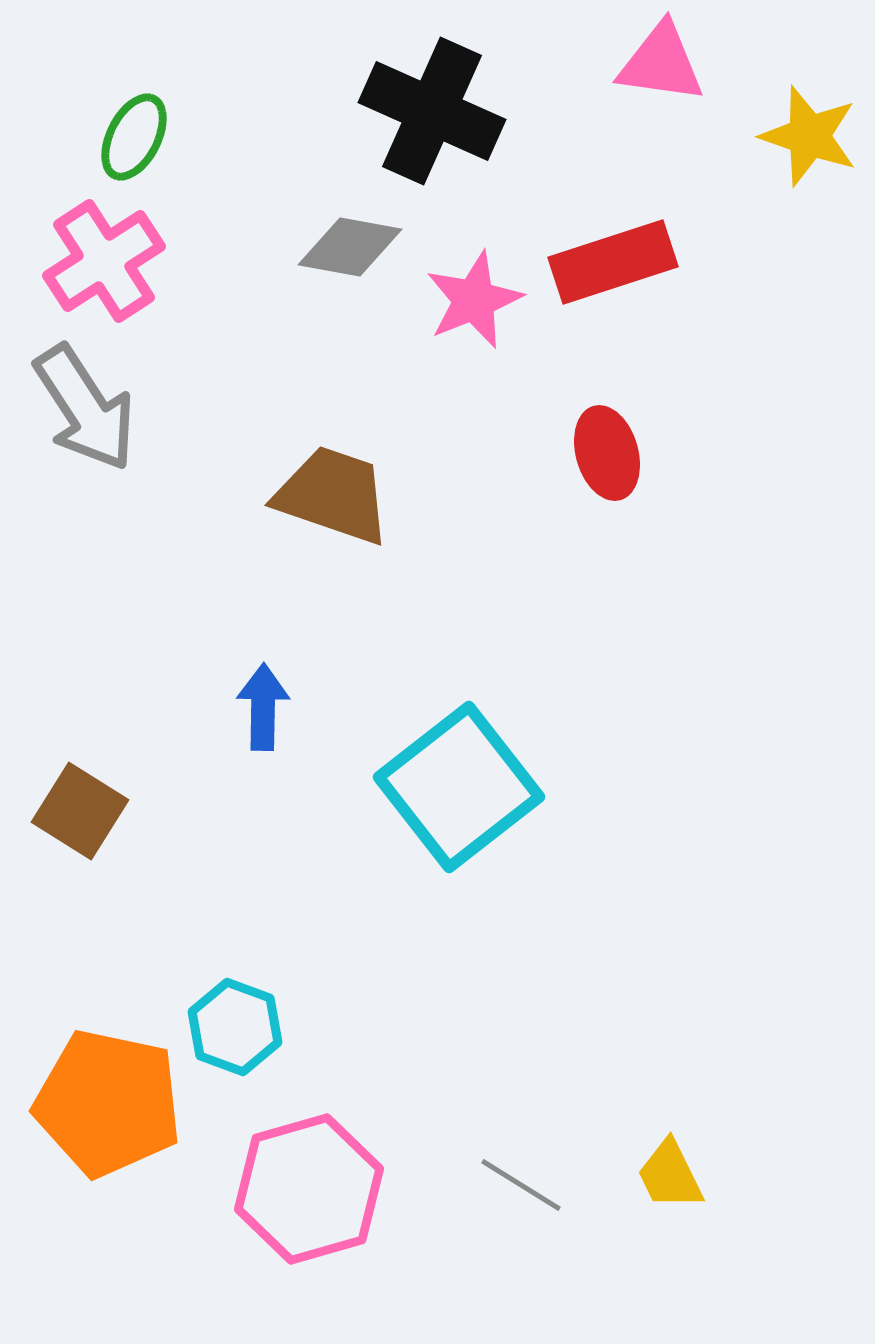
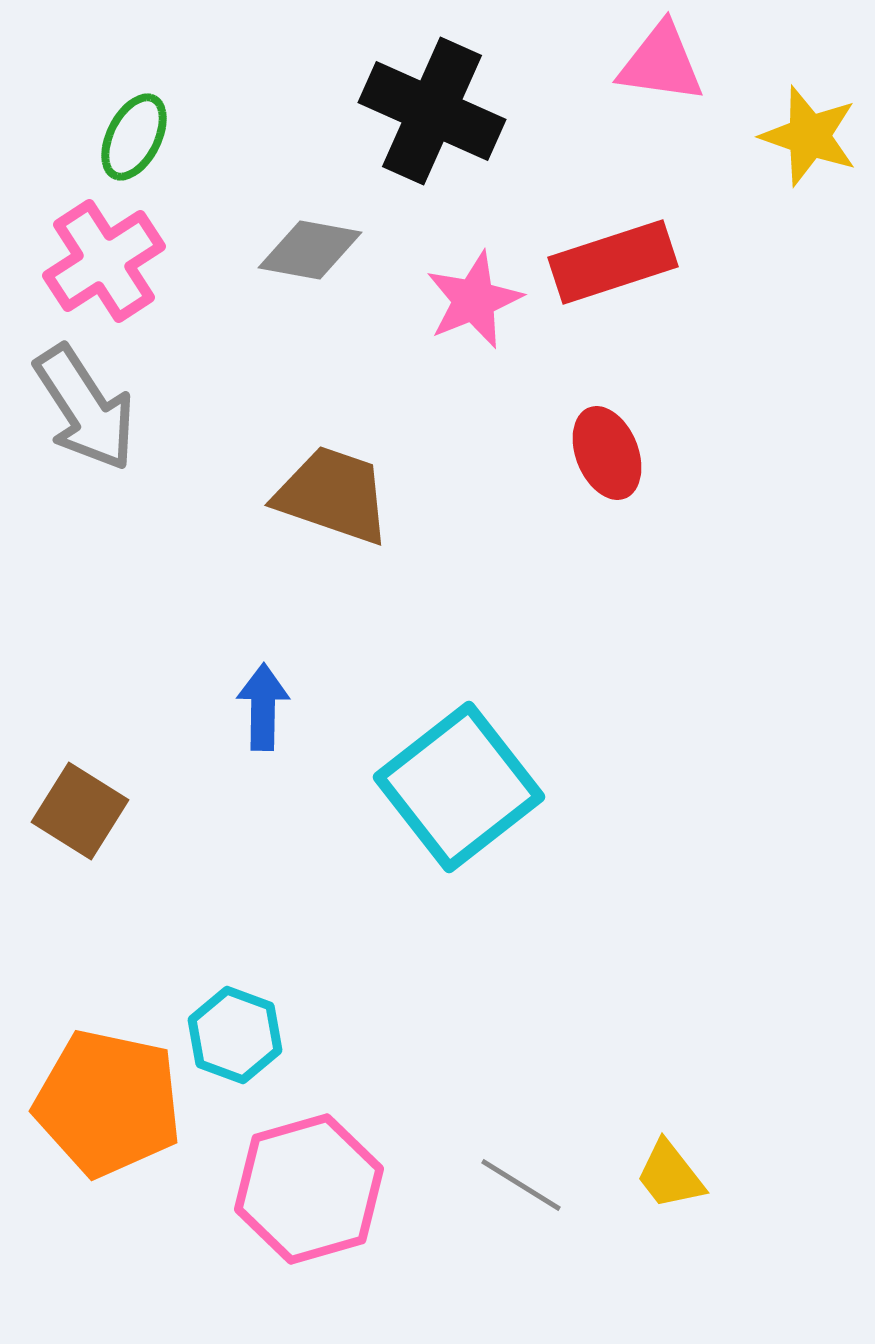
gray diamond: moved 40 px left, 3 px down
red ellipse: rotated 6 degrees counterclockwise
cyan hexagon: moved 8 px down
yellow trapezoid: rotated 12 degrees counterclockwise
